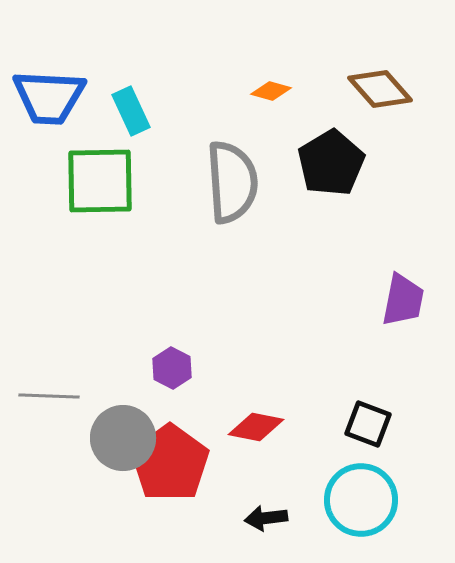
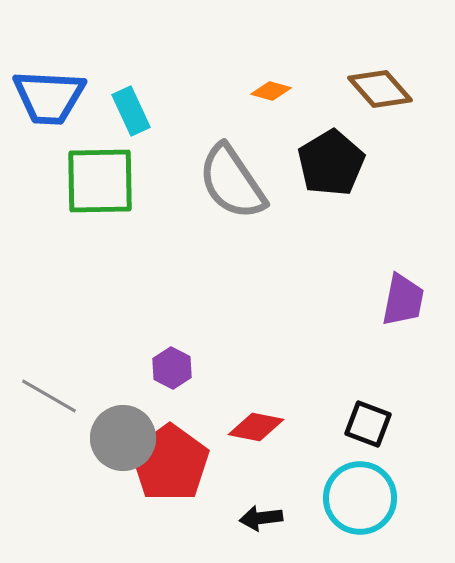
gray semicircle: rotated 150 degrees clockwise
gray line: rotated 28 degrees clockwise
cyan circle: moved 1 px left, 2 px up
black arrow: moved 5 px left
